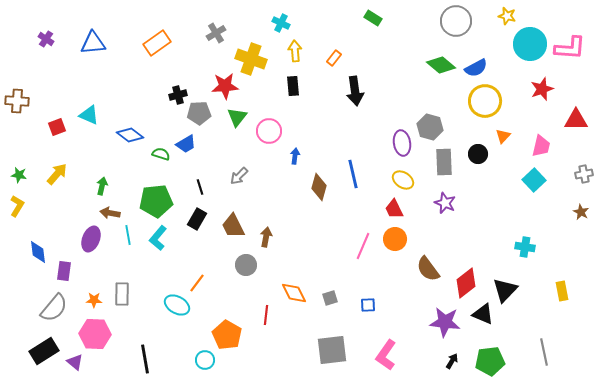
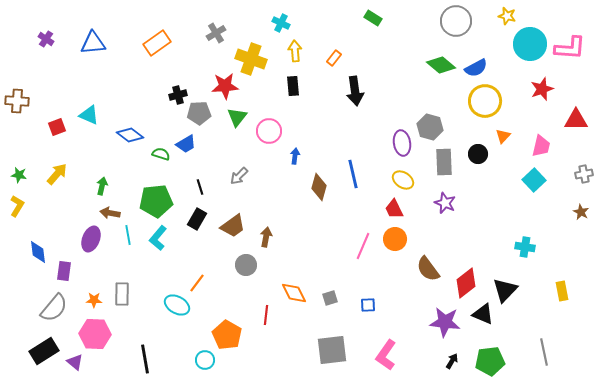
brown trapezoid at (233, 226): rotated 100 degrees counterclockwise
